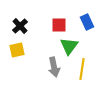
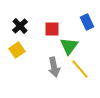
red square: moved 7 px left, 4 px down
yellow square: rotated 21 degrees counterclockwise
yellow line: moved 2 px left; rotated 50 degrees counterclockwise
